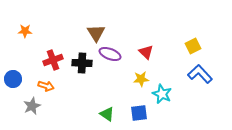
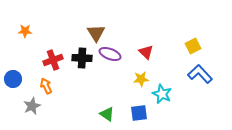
black cross: moved 5 px up
orange arrow: rotated 133 degrees counterclockwise
